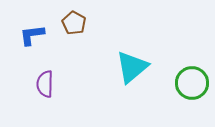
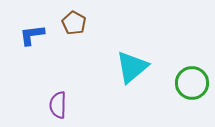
purple semicircle: moved 13 px right, 21 px down
